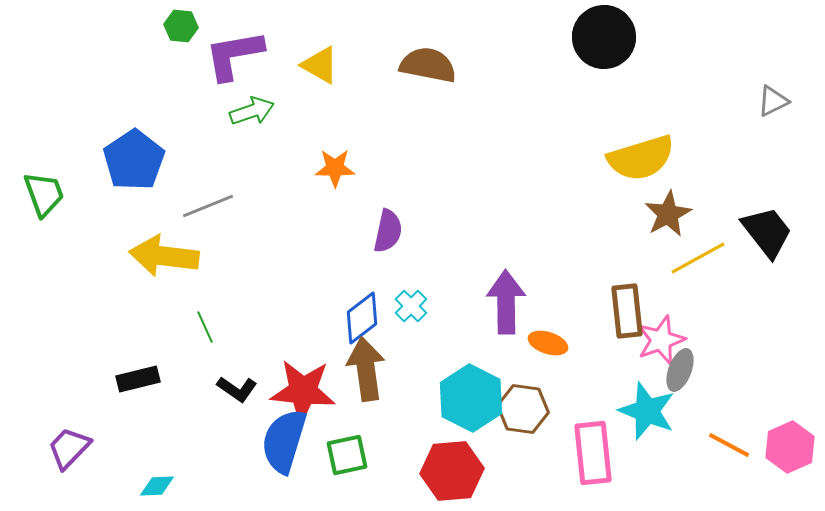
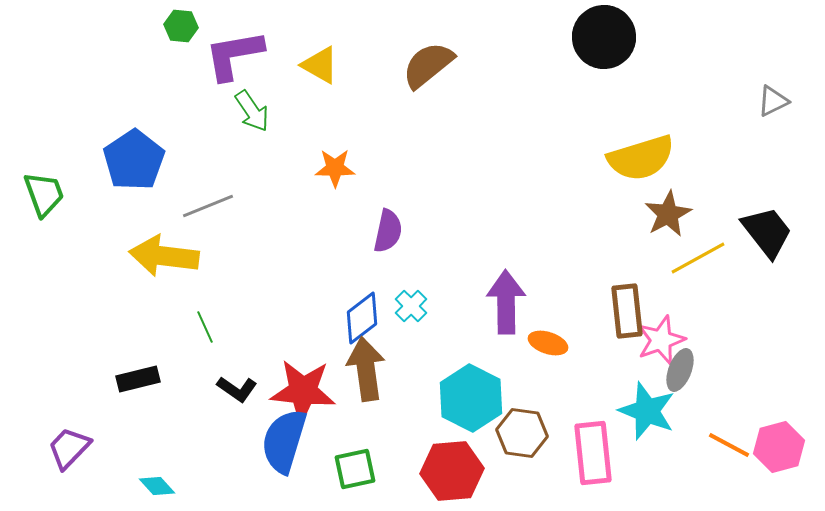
brown semicircle: rotated 50 degrees counterclockwise
green arrow: rotated 75 degrees clockwise
brown hexagon: moved 1 px left, 24 px down
pink hexagon: moved 11 px left; rotated 9 degrees clockwise
green square: moved 8 px right, 14 px down
cyan diamond: rotated 51 degrees clockwise
